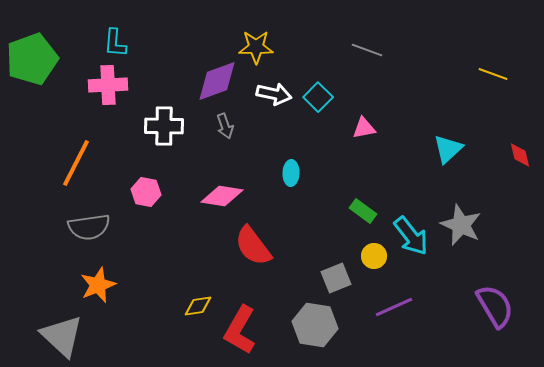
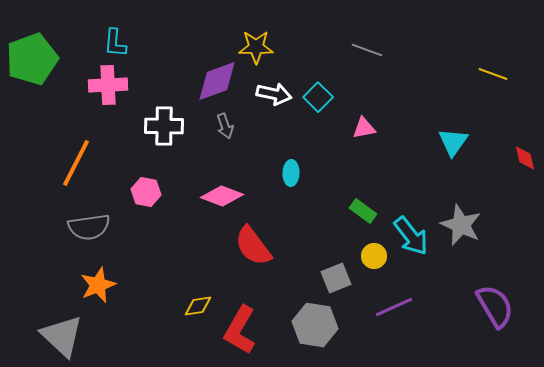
cyan triangle: moved 5 px right, 7 px up; rotated 12 degrees counterclockwise
red diamond: moved 5 px right, 3 px down
pink diamond: rotated 12 degrees clockwise
